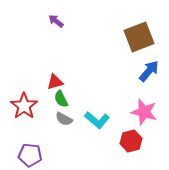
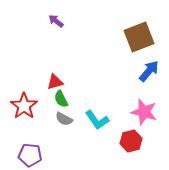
cyan L-shape: rotated 15 degrees clockwise
